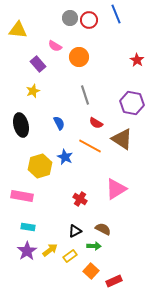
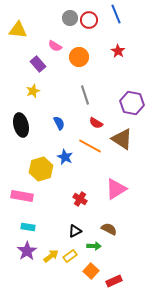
red star: moved 19 px left, 9 px up
yellow hexagon: moved 1 px right, 3 px down
brown semicircle: moved 6 px right
yellow arrow: moved 1 px right, 6 px down
